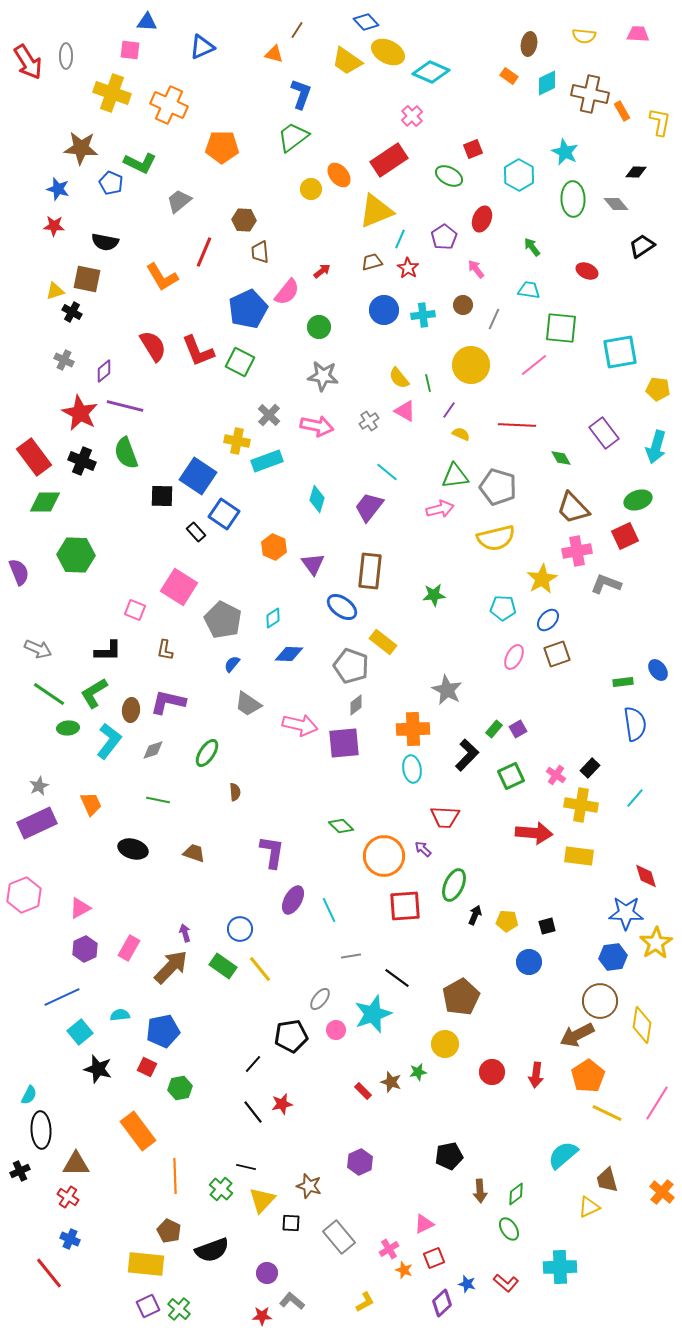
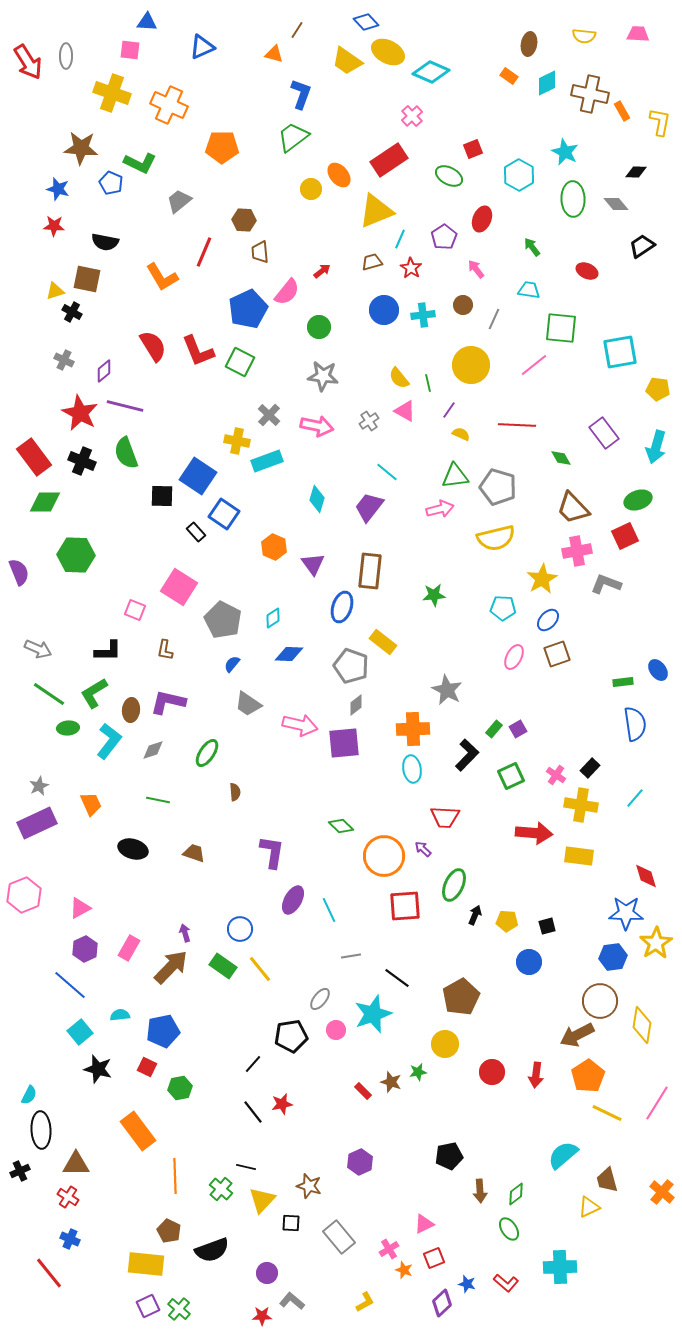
red star at (408, 268): moved 3 px right
blue ellipse at (342, 607): rotated 72 degrees clockwise
blue line at (62, 997): moved 8 px right, 12 px up; rotated 66 degrees clockwise
